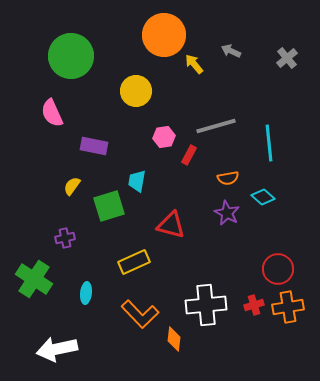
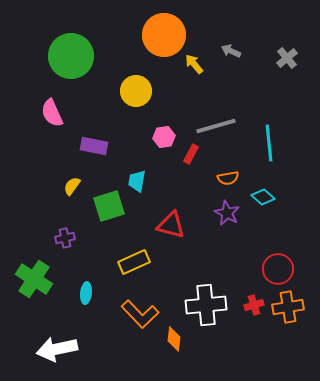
red rectangle: moved 2 px right, 1 px up
